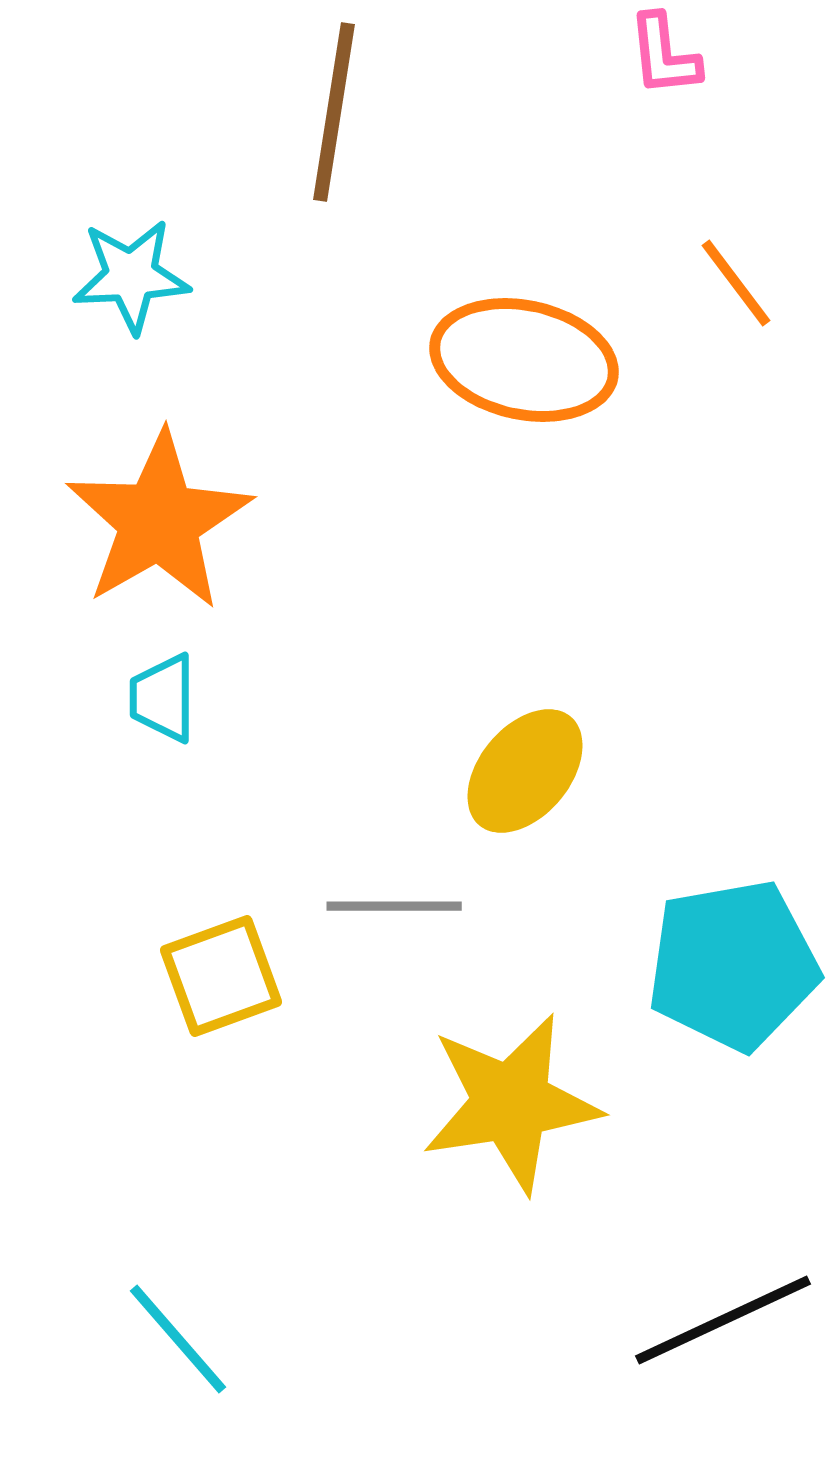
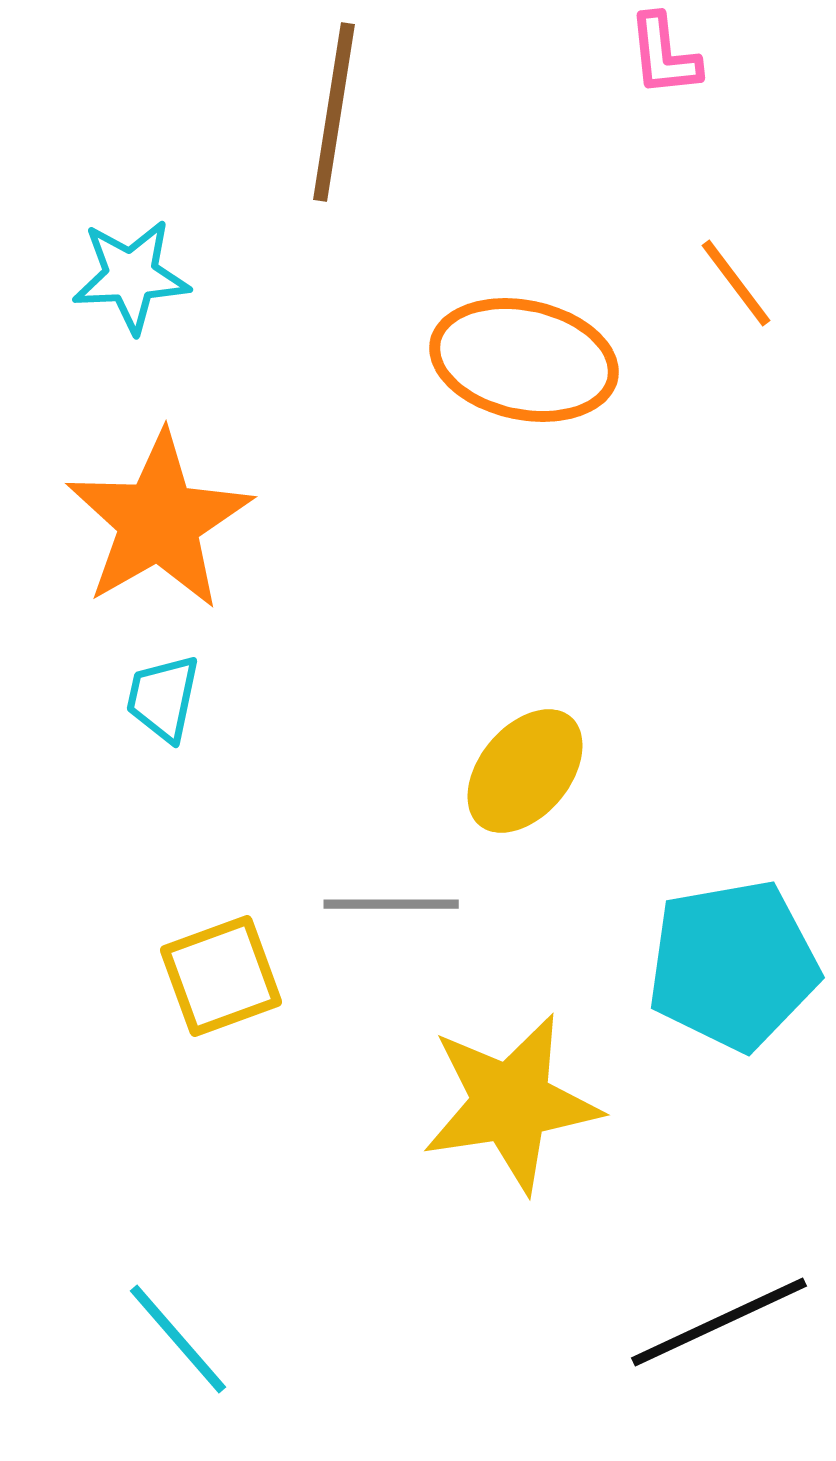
cyan trapezoid: rotated 12 degrees clockwise
gray line: moved 3 px left, 2 px up
black line: moved 4 px left, 2 px down
